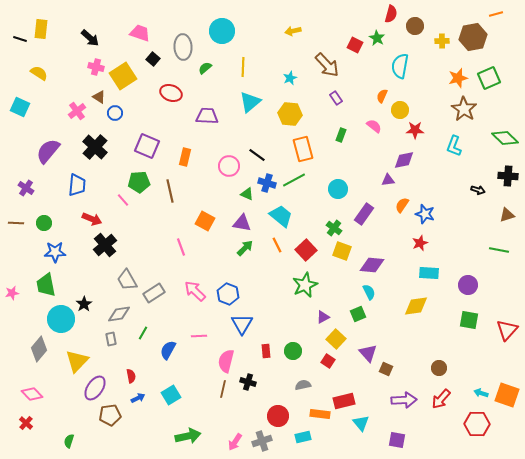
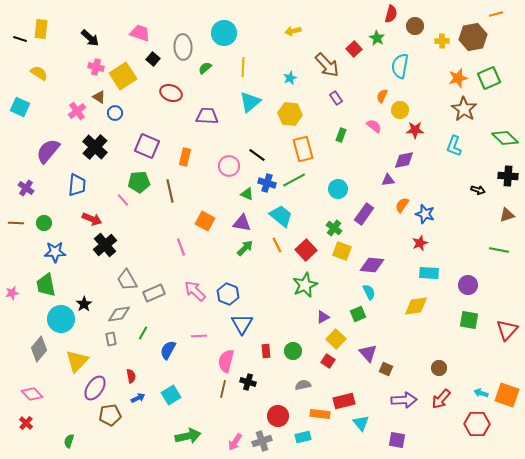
cyan circle at (222, 31): moved 2 px right, 2 px down
red square at (355, 45): moved 1 px left, 4 px down; rotated 21 degrees clockwise
gray rectangle at (154, 293): rotated 10 degrees clockwise
